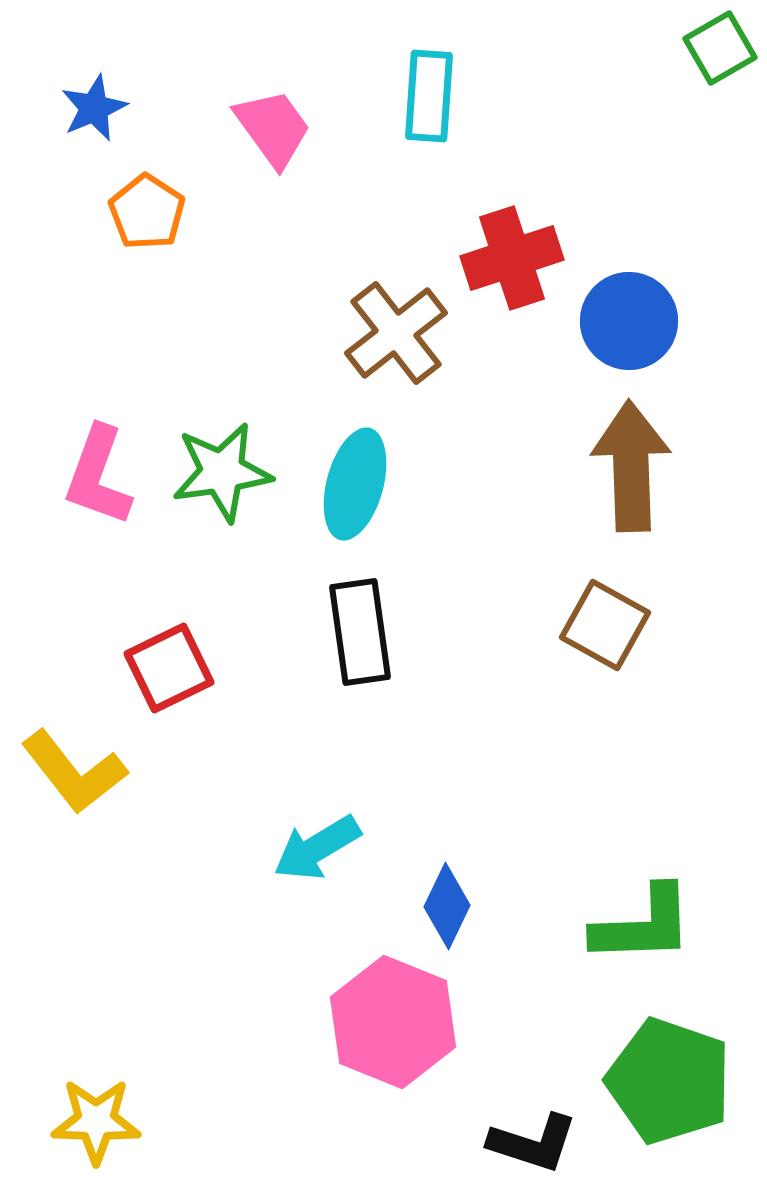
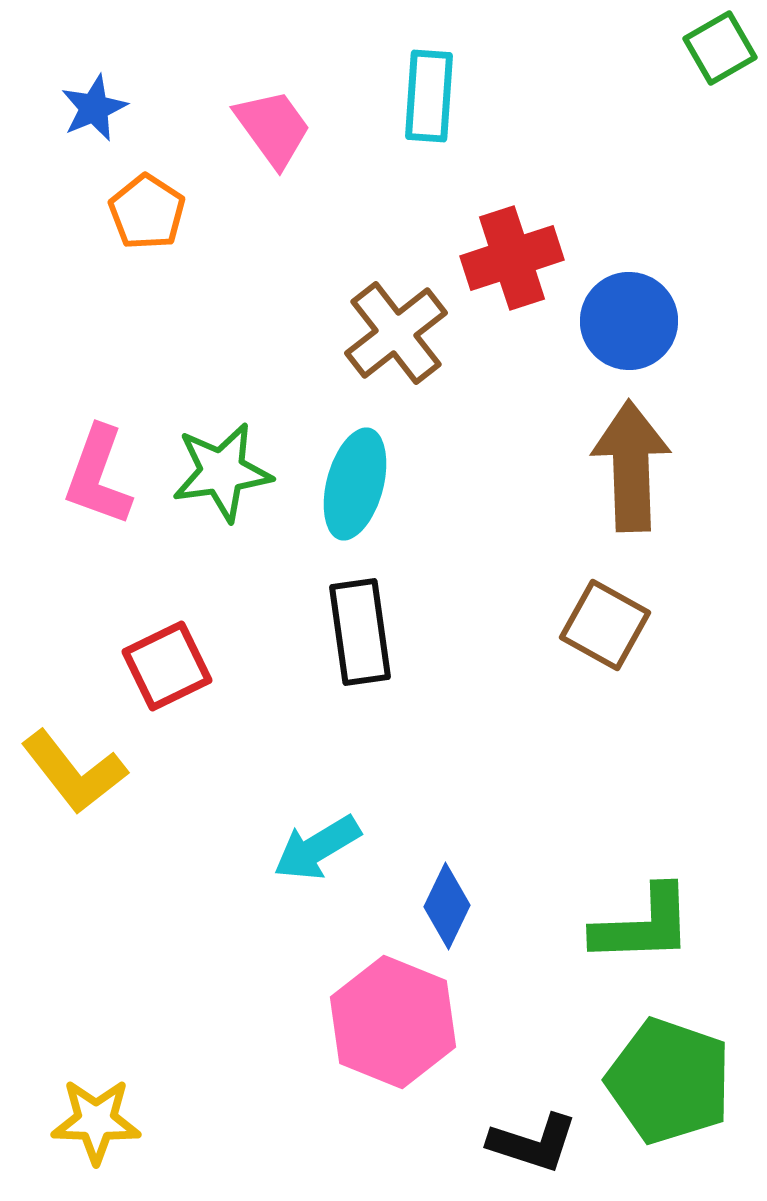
red square: moved 2 px left, 2 px up
